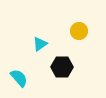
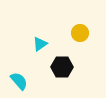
yellow circle: moved 1 px right, 2 px down
cyan semicircle: moved 3 px down
